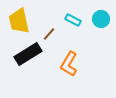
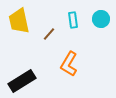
cyan rectangle: rotated 56 degrees clockwise
black rectangle: moved 6 px left, 27 px down
